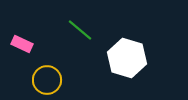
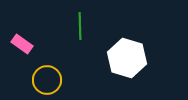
green line: moved 4 px up; rotated 48 degrees clockwise
pink rectangle: rotated 10 degrees clockwise
